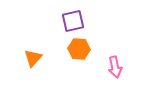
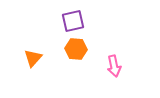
orange hexagon: moved 3 px left
pink arrow: moved 1 px left, 1 px up
